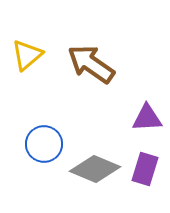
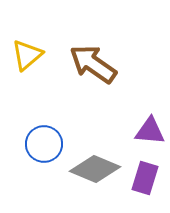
brown arrow: moved 2 px right
purple triangle: moved 3 px right, 13 px down; rotated 8 degrees clockwise
purple rectangle: moved 9 px down
